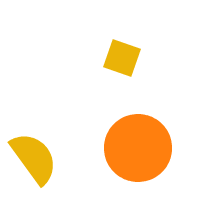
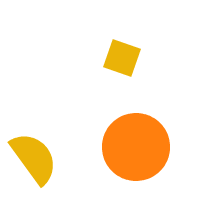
orange circle: moved 2 px left, 1 px up
